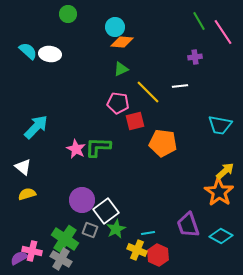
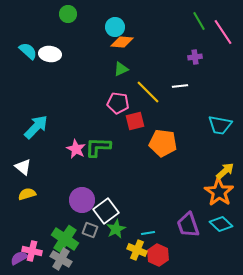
cyan diamond: moved 12 px up; rotated 15 degrees clockwise
